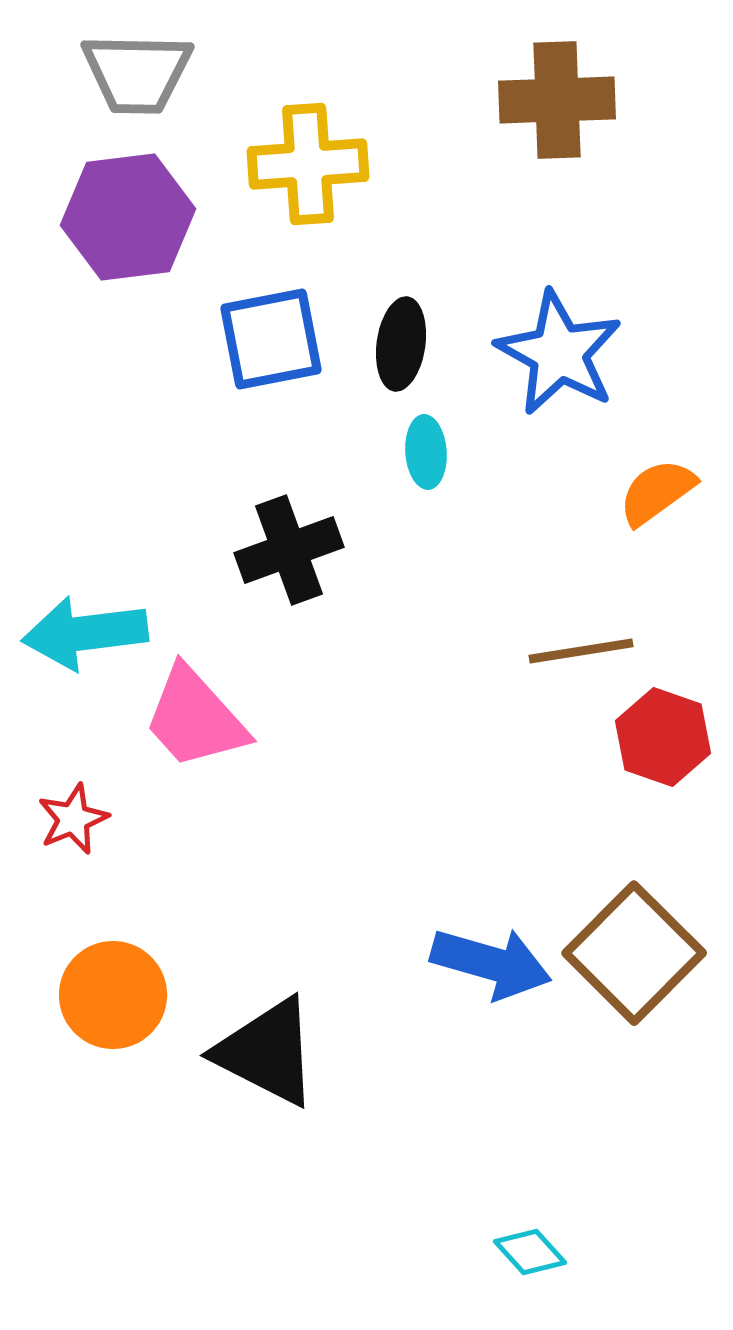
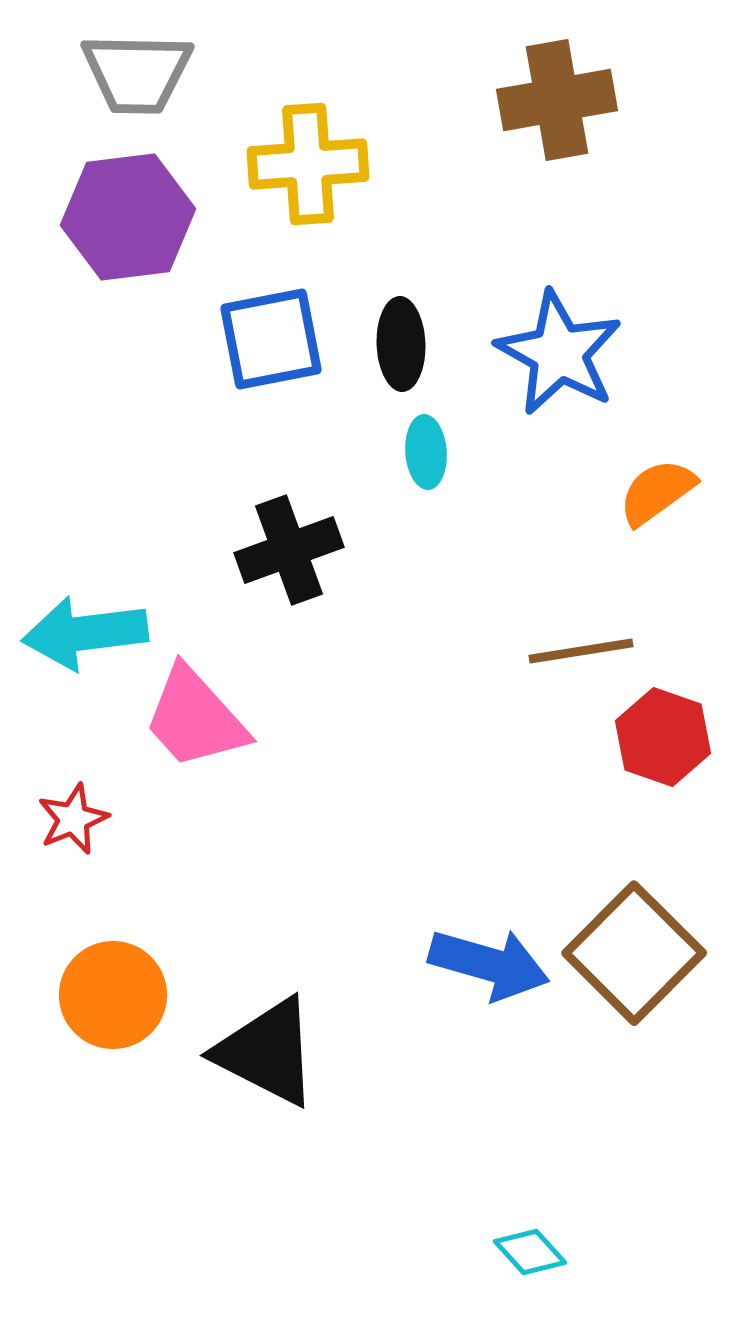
brown cross: rotated 8 degrees counterclockwise
black ellipse: rotated 10 degrees counterclockwise
blue arrow: moved 2 px left, 1 px down
